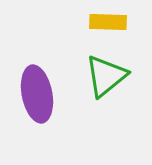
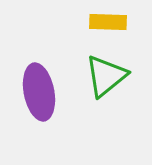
purple ellipse: moved 2 px right, 2 px up
